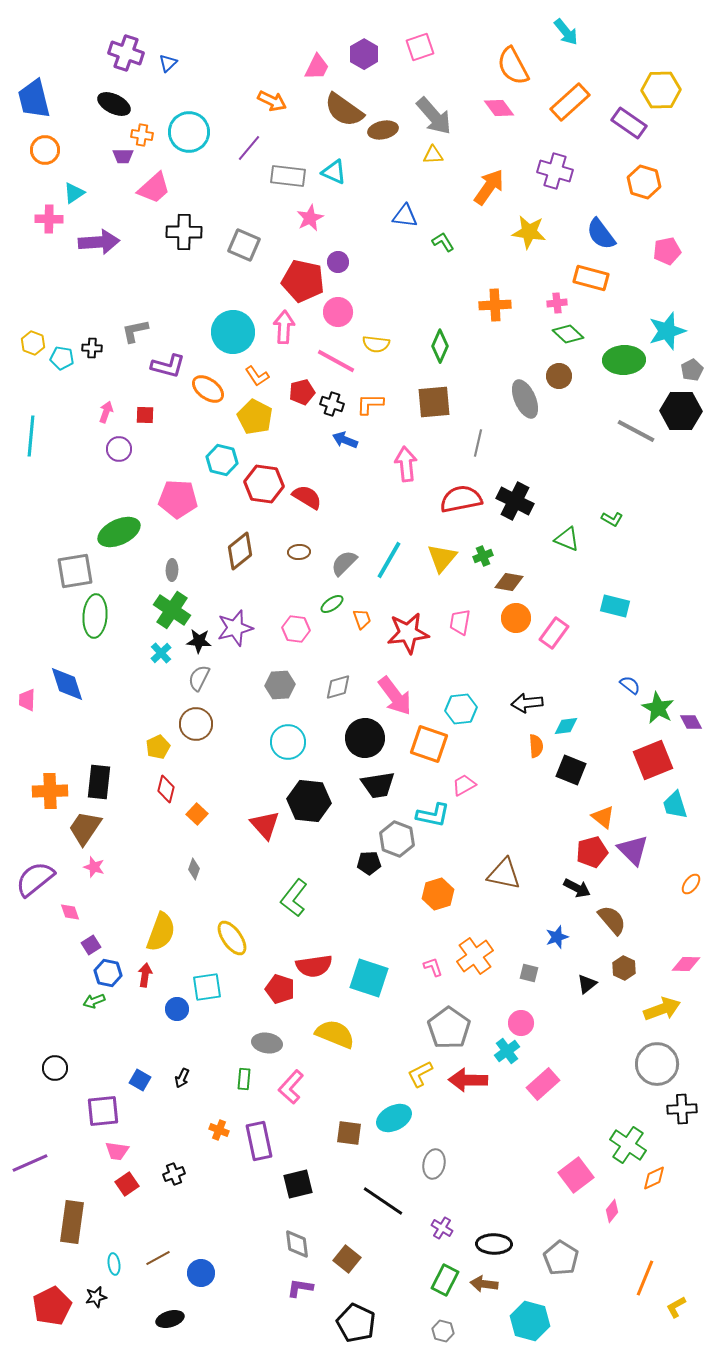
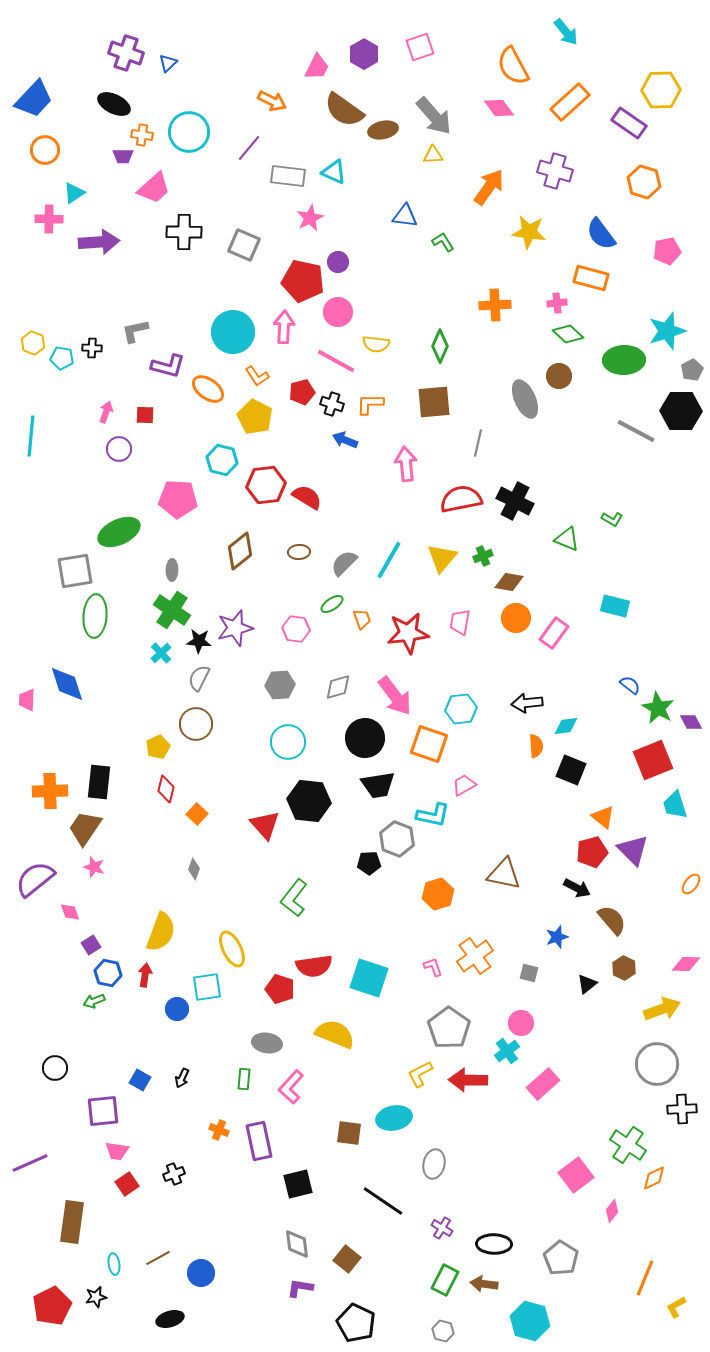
blue trapezoid at (34, 99): rotated 123 degrees counterclockwise
red hexagon at (264, 484): moved 2 px right, 1 px down; rotated 15 degrees counterclockwise
yellow ellipse at (232, 938): moved 11 px down; rotated 9 degrees clockwise
cyan ellipse at (394, 1118): rotated 16 degrees clockwise
